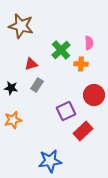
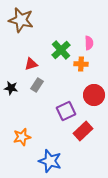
brown star: moved 6 px up
orange star: moved 9 px right, 17 px down
blue star: rotated 25 degrees clockwise
